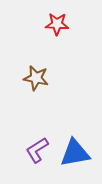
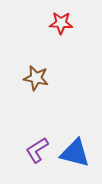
red star: moved 4 px right, 1 px up
blue triangle: rotated 24 degrees clockwise
